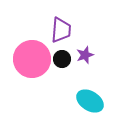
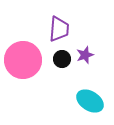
purple trapezoid: moved 2 px left, 1 px up
pink circle: moved 9 px left, 1 px down
